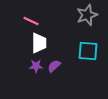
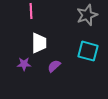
pink line: moved 10 px up; rotated 63 degrees clockwise
cyan square: rotated 10 degrees clockwise
purple star: moved 12 px left, 2 px up
